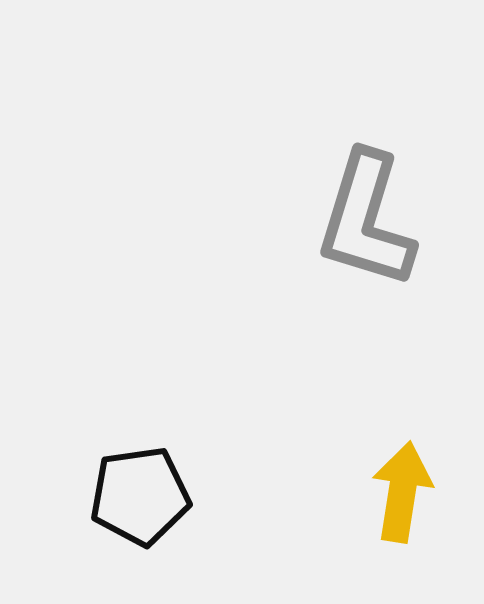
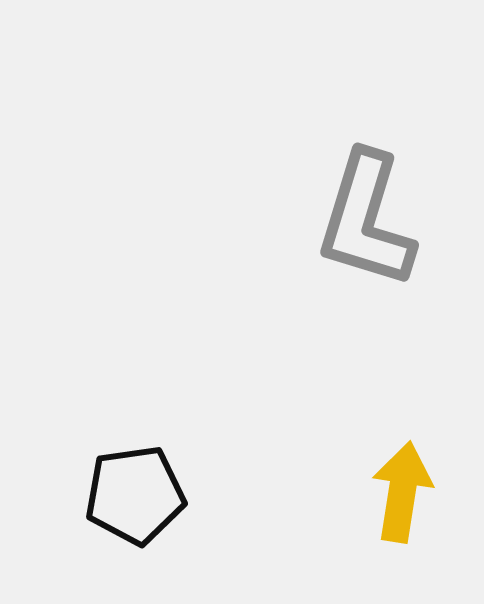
black pentagon: moved 5 px left, 1 px up
